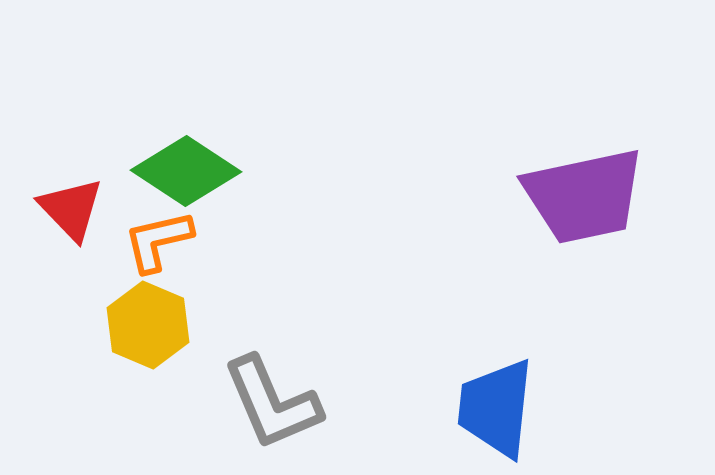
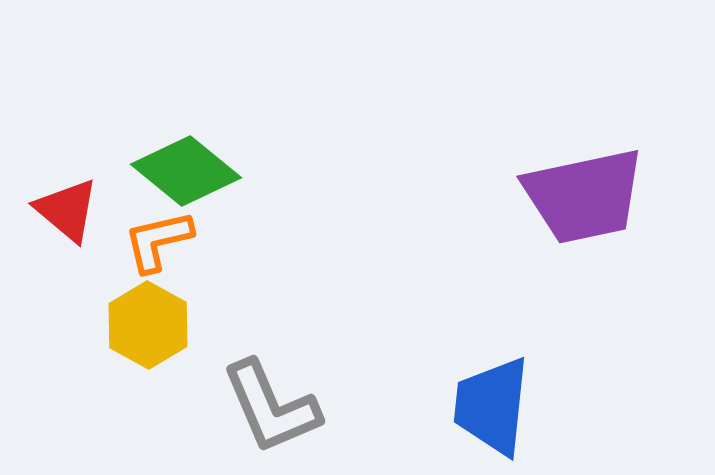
green diamond: rotated 6 degrees clockwise
red triangle: moved 4 px left, 1 px down; rotated 6 degrees counterclockwise
yellow hexagon: rotated 6 degrees clockwise
gray L-shape: moved 1 px left, 4 px down
blue trapezoid: moved 4 px left, 2 px up
